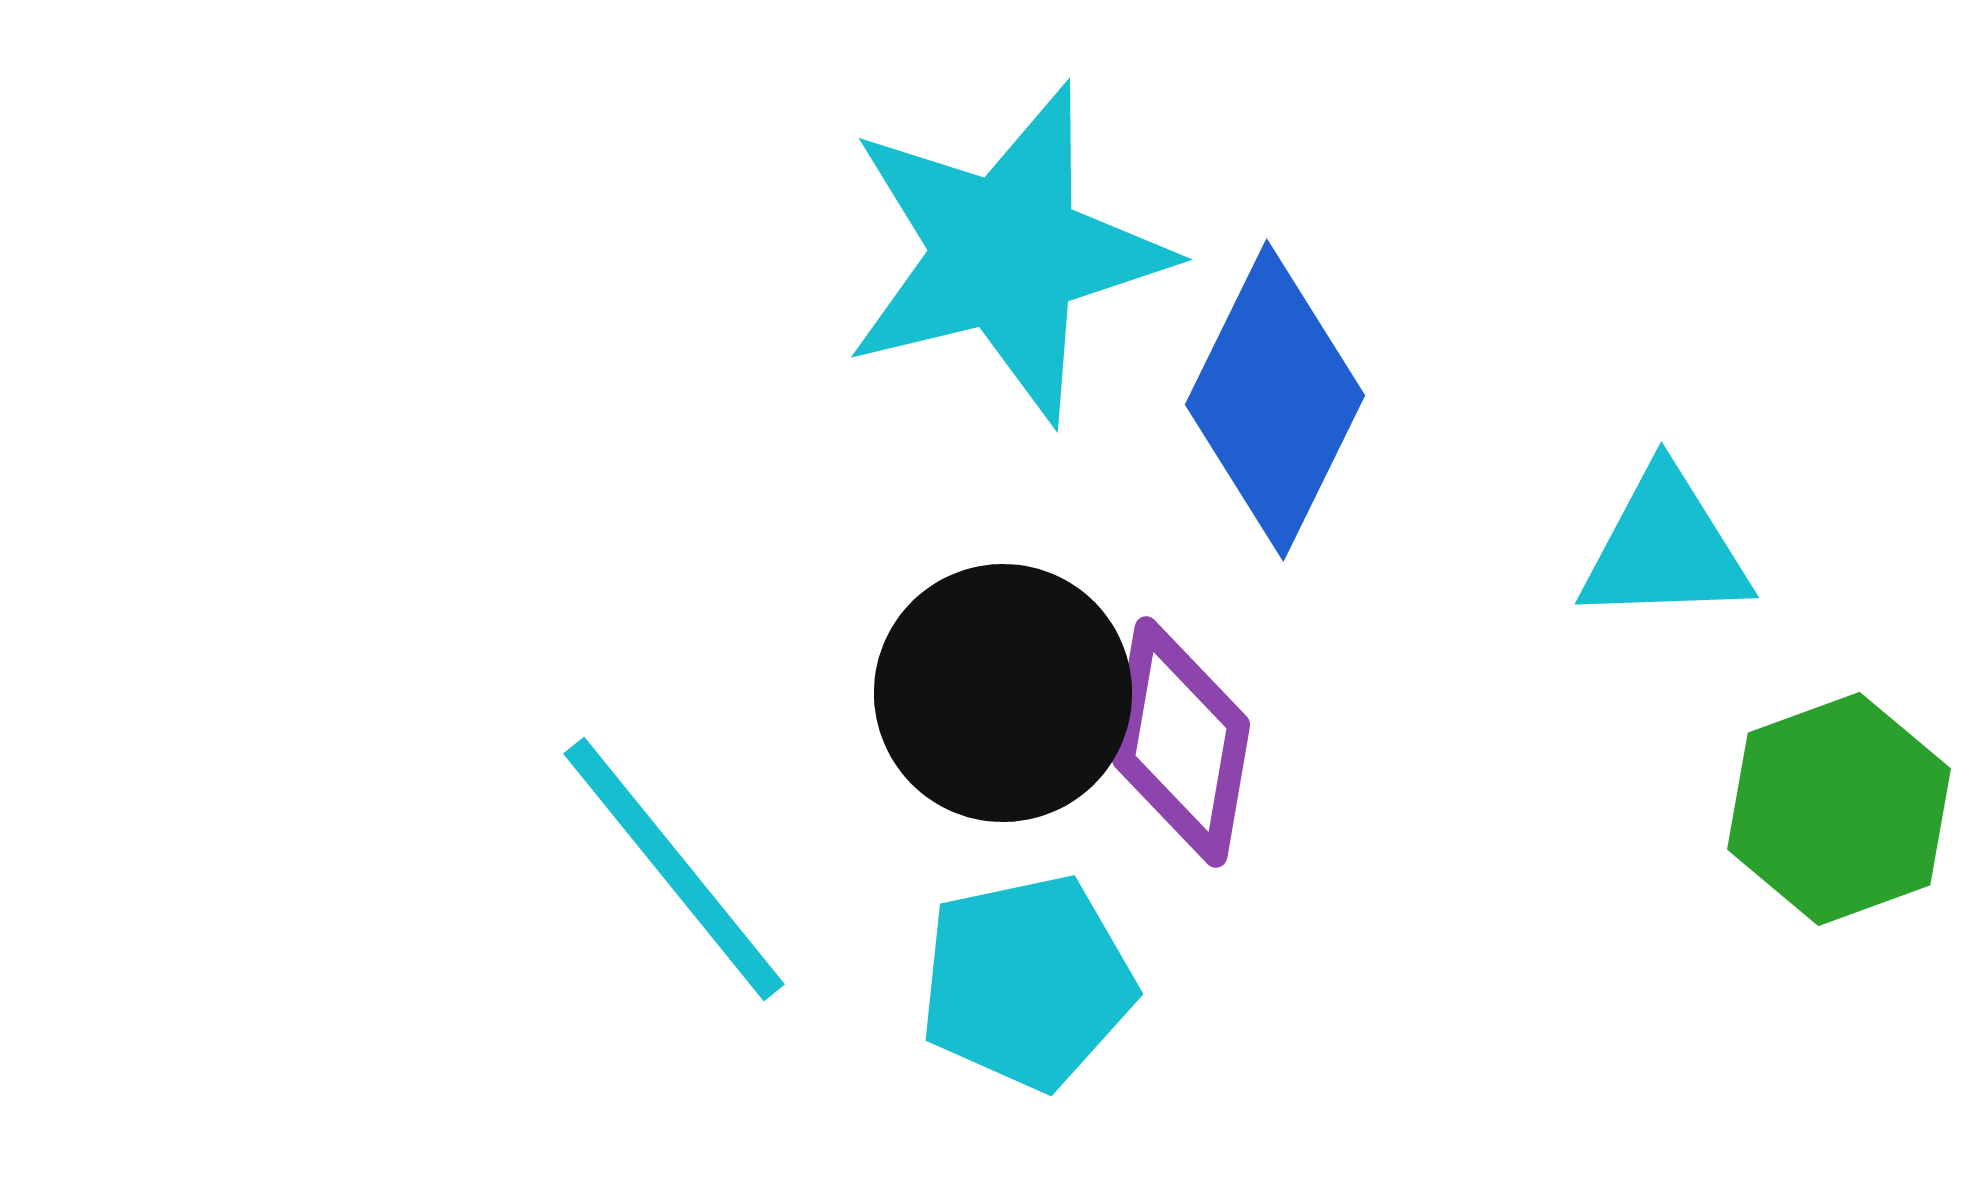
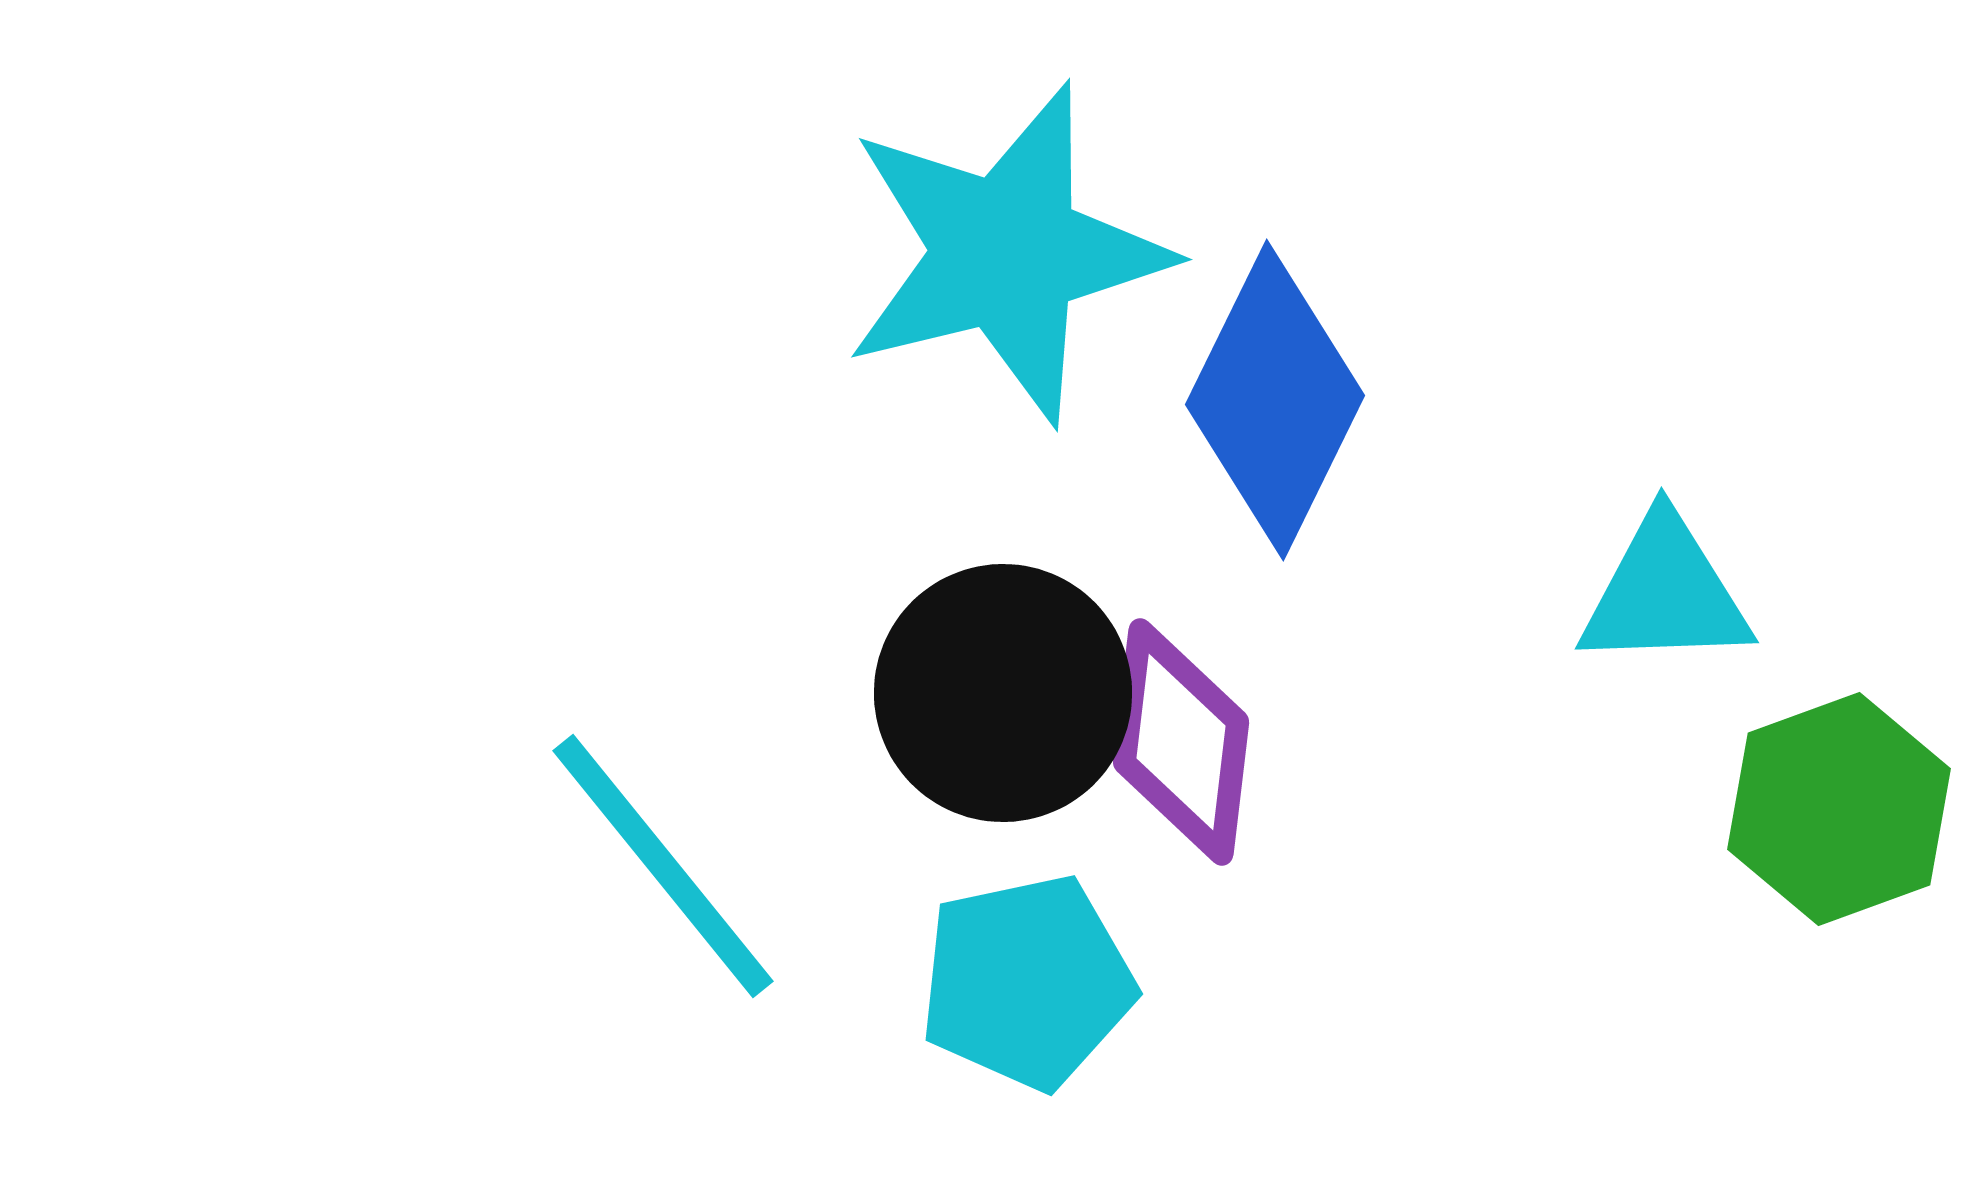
cyan triangle: moved 45 px down
purple diamond: rotated 3 degrees counterclockwise
cyan line: moved 11 px left, 3 px up
